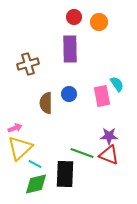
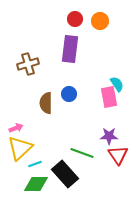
red circle: moved 1 px right, 2 px down
orange circle: moved 1 px right, 1 px up
purple rectangle: rotated 8 degrees clockwise
pink rectangle: moved 7 px right, 1 px down
pink arrow: moved 1 px right
red triangle: moved 9 px right; rotated 35 degrees clockwise
cyan line: rotated 48 degrees counterclockwise
black rectangle: rotated 44 degrees counterclockwise
green diamond: rotated 15 degrees clockwise
